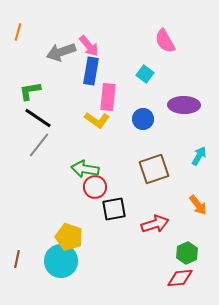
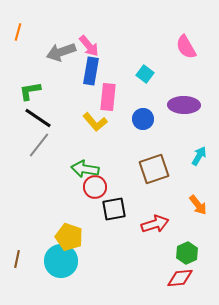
pink semicircle: moved 21 px right, 6 px down
yellow L-shape: moved 2 px left, 2 px down; rotated 15 degrees clockwise
